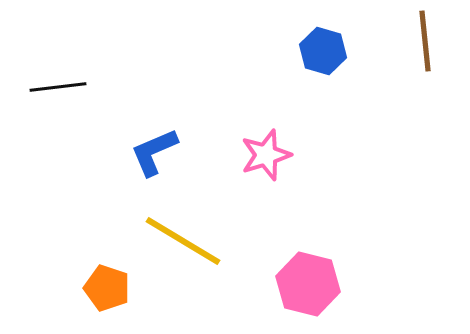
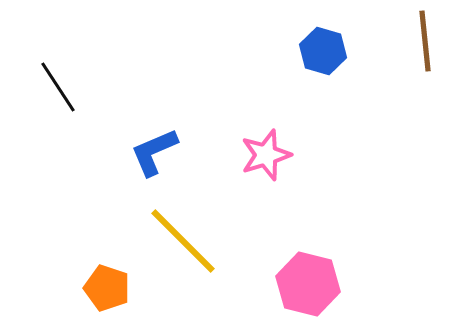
black line: rotated 64 degrees clockwise
yellow line: rotated 14 degrees clockwise
